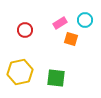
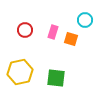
pink rectangle: moved 7 px left, 9 px down; rotated 40 degrees counterclockwise
